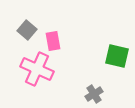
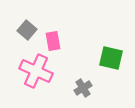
green square: moved 6 px left, 2 px down
pink cross: moved 1 px left, 2 px down
gray cross: moved 11 px left, 6 px up
